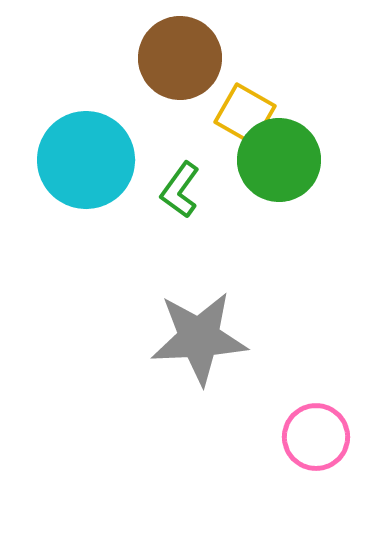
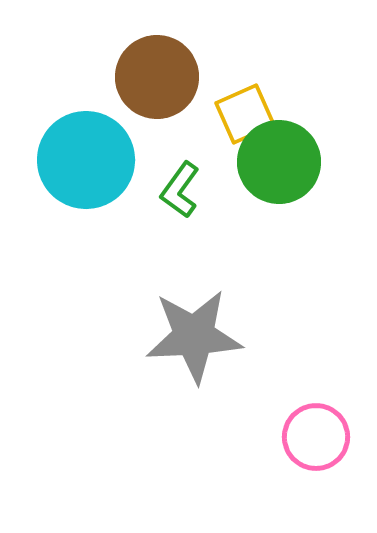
brown circle: moved 23 px left, 19 px down
yellow square: rotated 36 degrees clockwise
green circle: moved 2 px down
gray star: moved 5 px left, 2 px up
